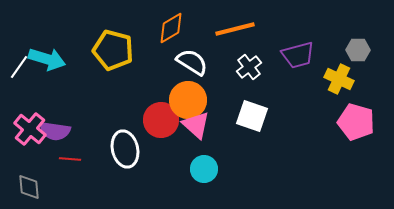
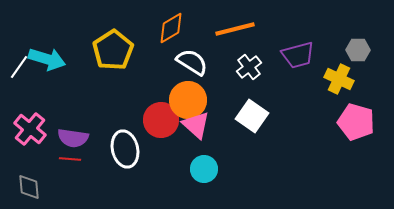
yellow pentagon: rotated 24 degrees clockwise
white square: rotated 16 degrees clockwise
purple semicircle: moved 18 px right, 7 px down
